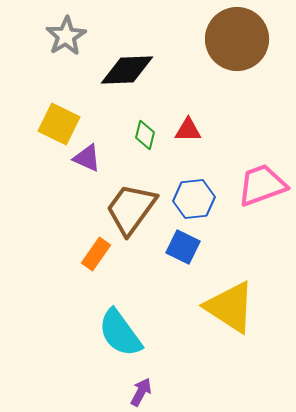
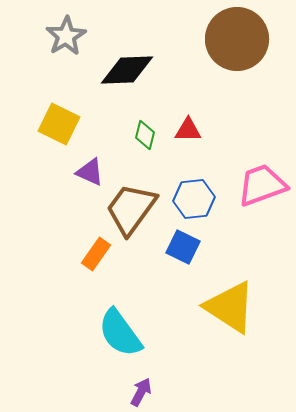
purple triangle: moved 3 px right, 14 px down
